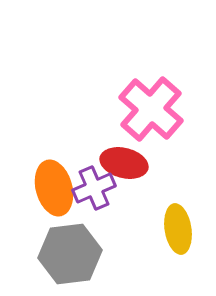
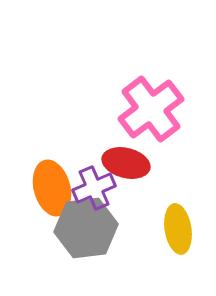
pink cross: rotated 12 degrees clockwise
red ellipse: moved 2 px right
orange ellipse: moved 2 px left
gray hexagon: moved 16 px right, 26 px up
